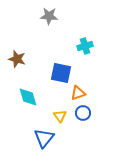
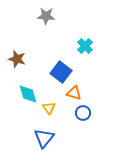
gray star: moved 3 px left
cyan cross: rotated 28 degrees counterclockwise
blue square: moved 1 px up; rotated 25 degrees clockwise
orange triangle: moved 4 px left; rotated 35 degrees clockwise
cyan diamond: moved 3 px up
yellow triangle: moved 11 px left, 8 px up
